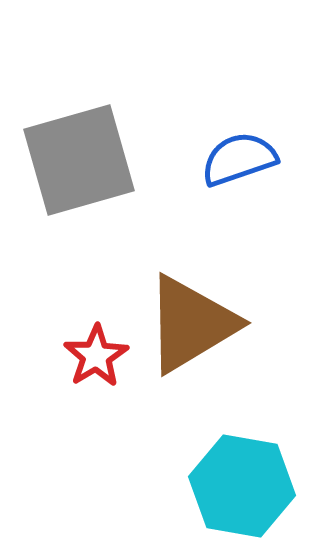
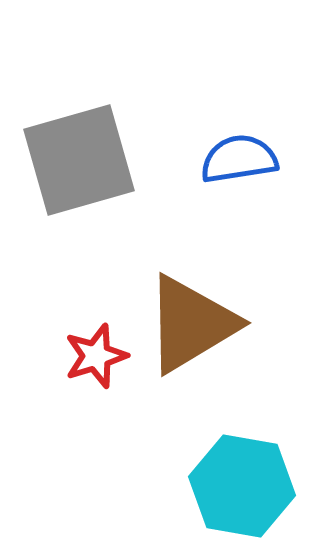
blue semicircle: rotated 10 degrees clockwise
red star: rotated 14 degrees clockwise
